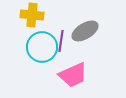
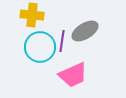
purple line: moved 1 px right
cyan circle: moved 2 px left
